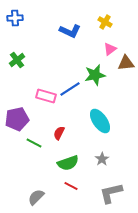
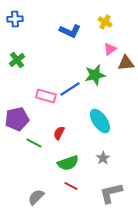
blue cross: moved 1 px down
gray star: moved 1 px right, 1 px up
